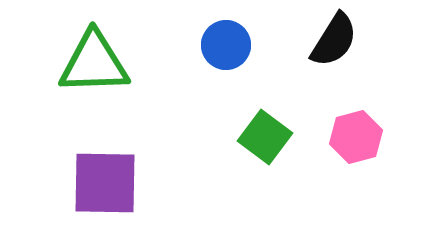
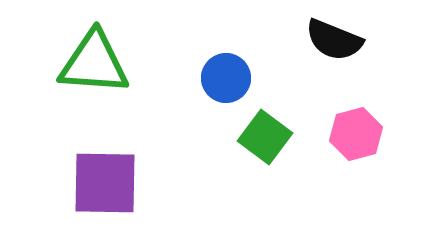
black semicircle: rotated 80 degrees clockwise
blue circle: moved 33 px down
green triangle: rotated 6 degrees clockwise
pink hexagon: moved 3 px up
